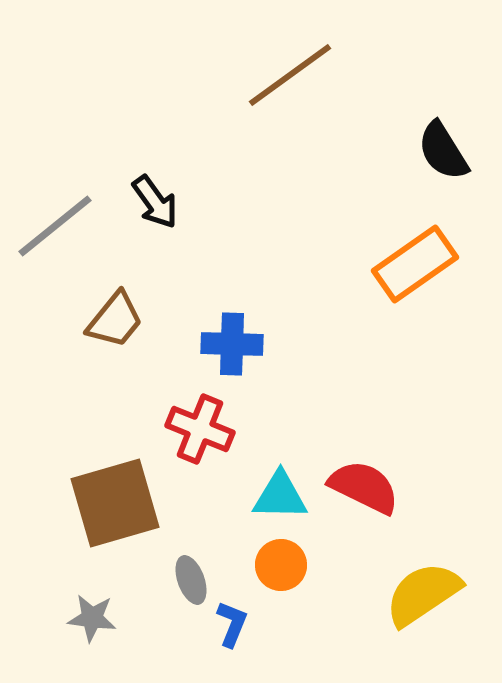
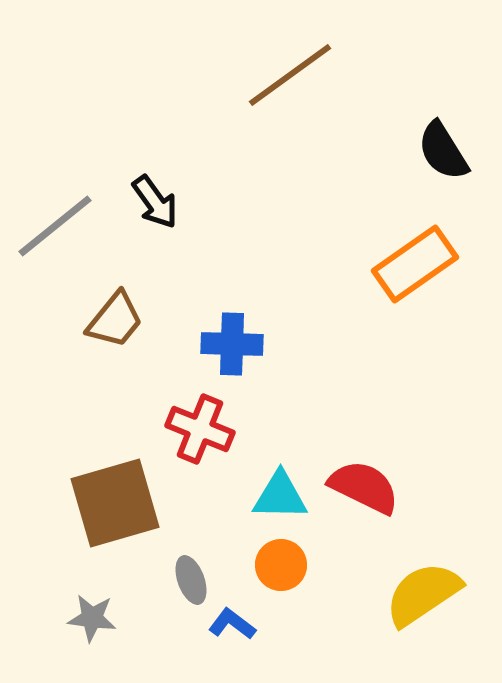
blue L-shape: rotated 75 degrees counterclockwise
